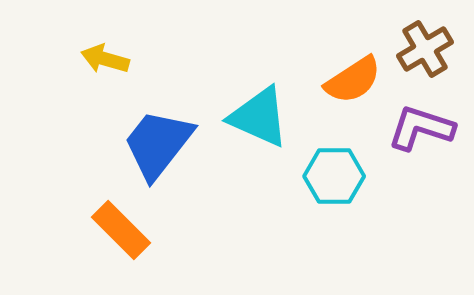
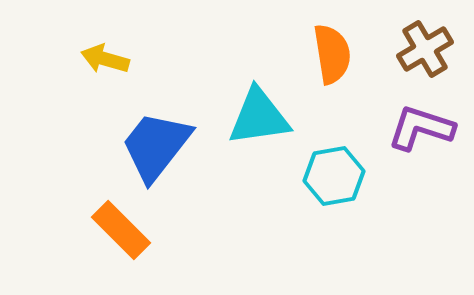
orange semicircle: moved 21 px left, 26 px up; rotated 66 degrees counterclockwise
cyan triangle: rotated 32 degrees counterclockwise
blue trapezoid: moved 2 px left, 2 px down
cyan hexagon: rotated 10 degrees counterclockwise
